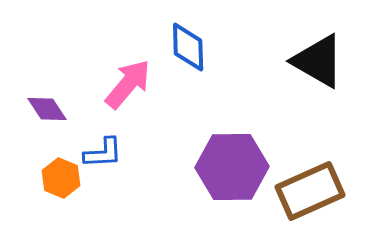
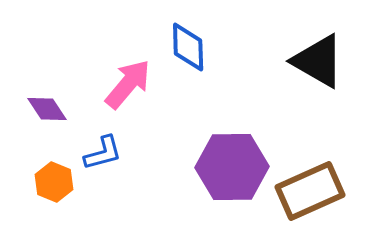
blue L-shape: rotated 12 degrees counterclockwise
orange hexagon: moved 7 px left, 4 px down
